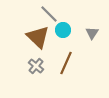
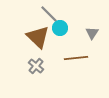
cyan circle: moved 3 px left, 2 px up
brown line: moved 10 px right, 5 px up; rotated 60 degrees clockwise
